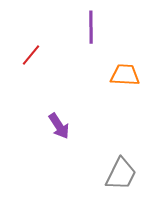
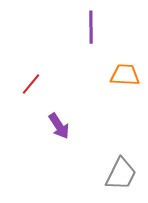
red line: moved 29 px down
